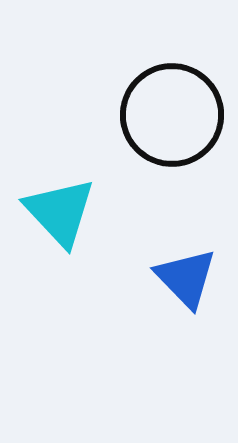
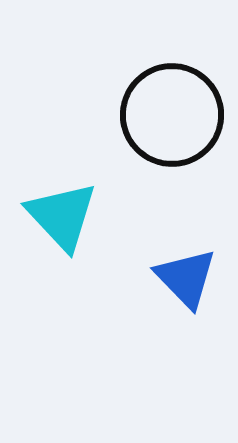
cyan triangle: moved 2 px right, 4 px down
